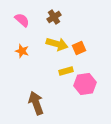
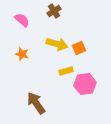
brown cross: moved 6 px up
orange star: moved 3 px down
brown arrow: rotated 15 degrees counterclockwise
